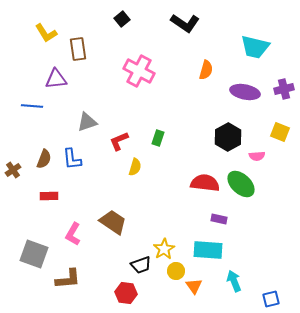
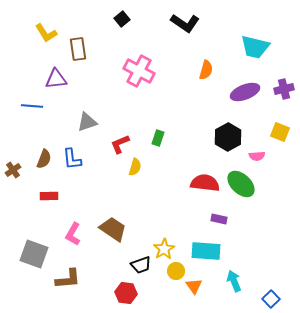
purple ellipse: rotated 32 degrees counterclockwise
red L-shape: moved 1 px right, 3 px down
brown trapezoid: moved 7 px down
cyan rectangle: moved 2 px left, 1 px down
blue square: rotated 30 degrees counterclockwise
